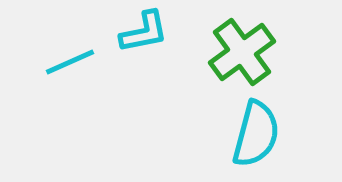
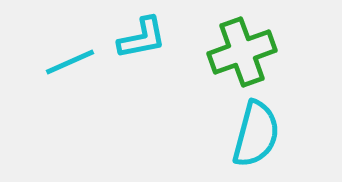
cyan L-shape: moved 2 px left, 6 px down
green cross: rotated 16 degrees clockwise
